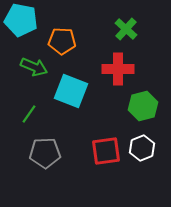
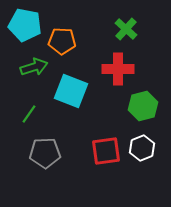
cyan pentagon: moved 4 px right, 5 px down
green arrow: rotated 40 degrees counterclockwise
